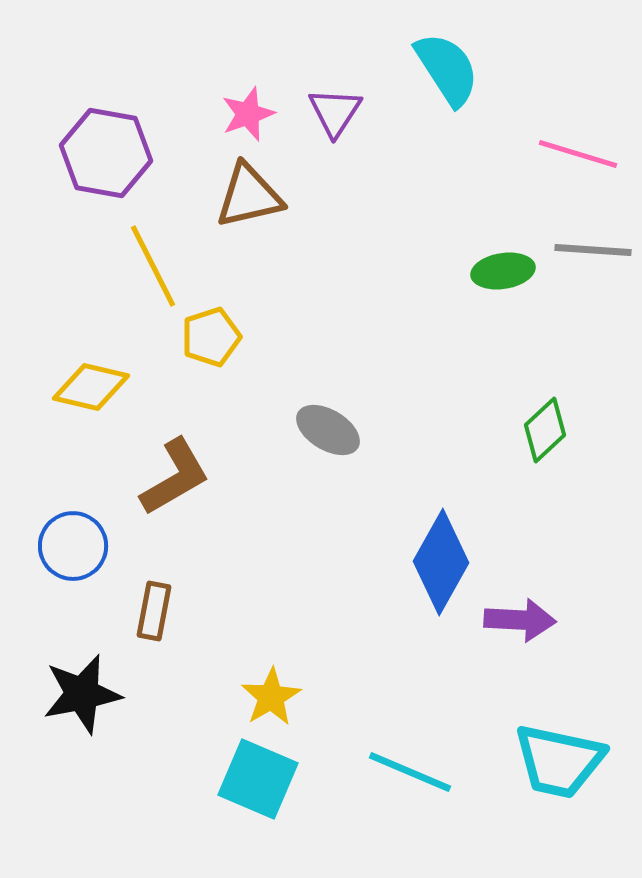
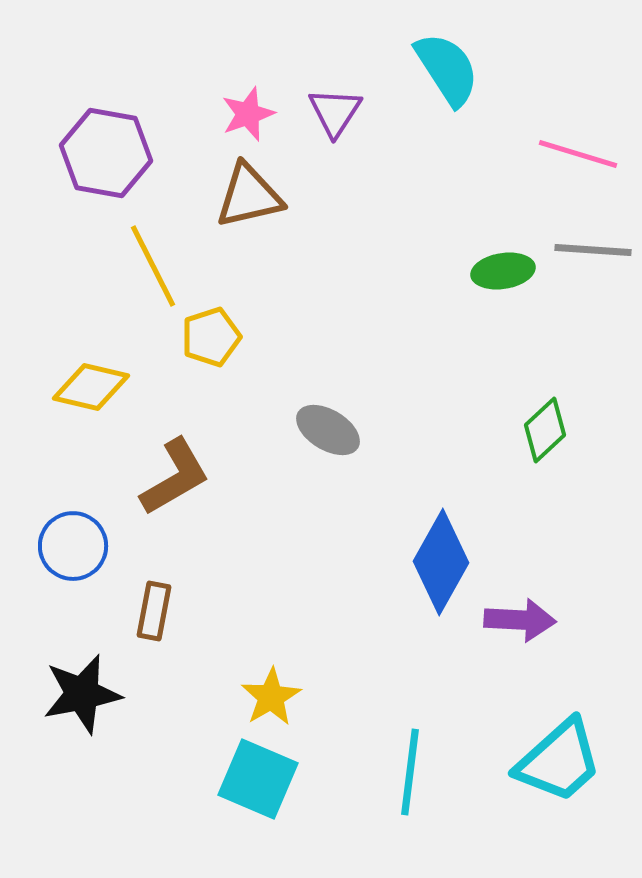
cyan trapezoid: rotated 54 degrees counterclockwise
cyan line: rotated 74 degrees clockwise
